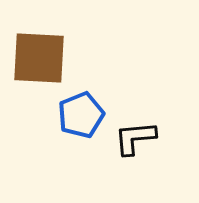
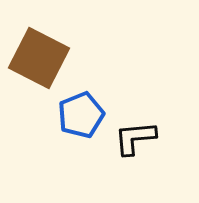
brown square: rotated 24 degrees clockwise
